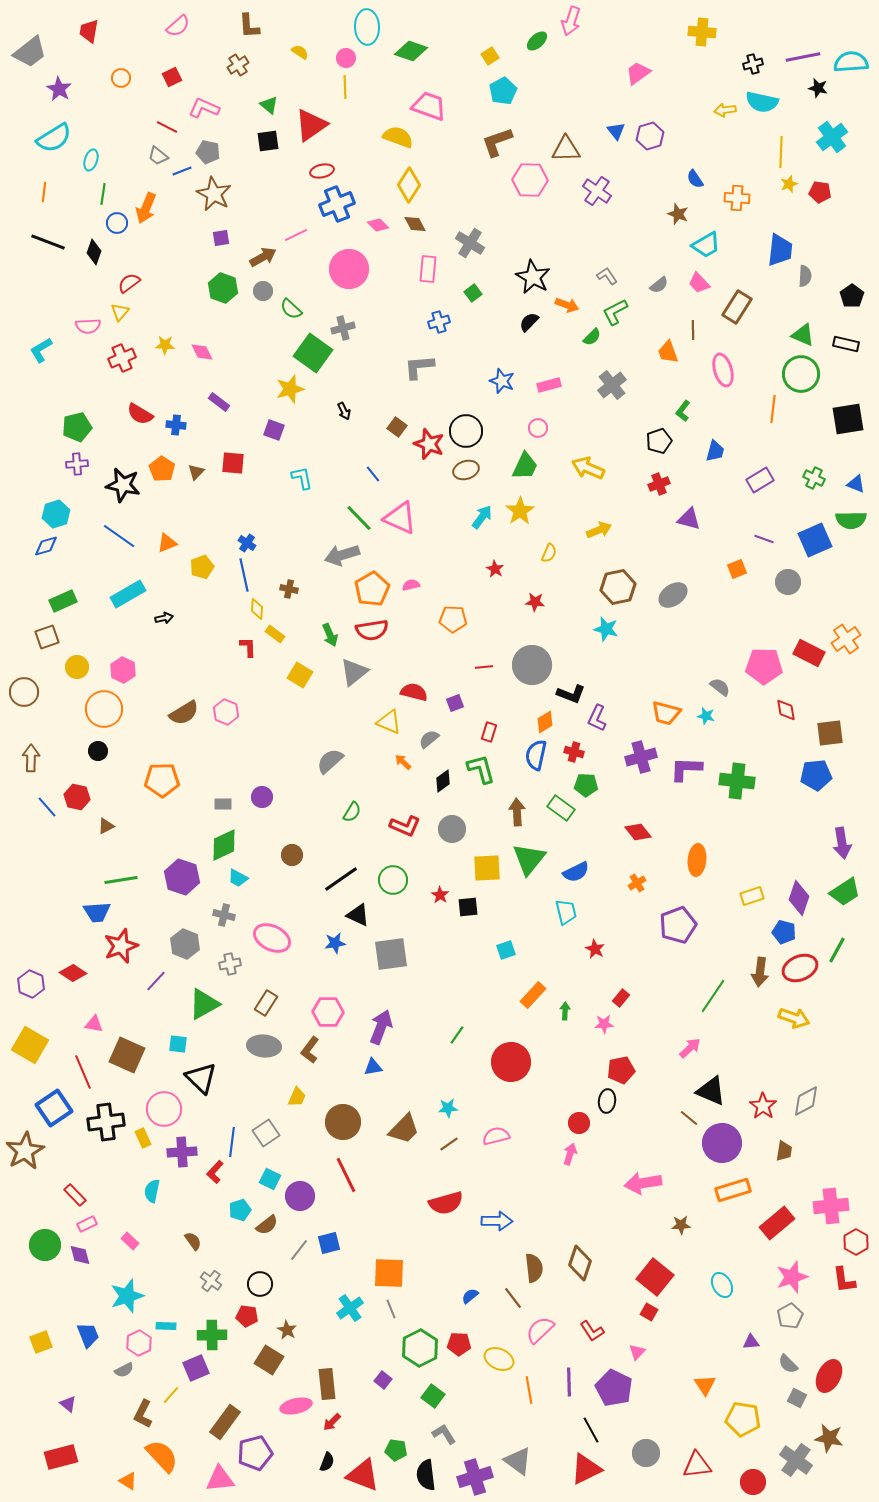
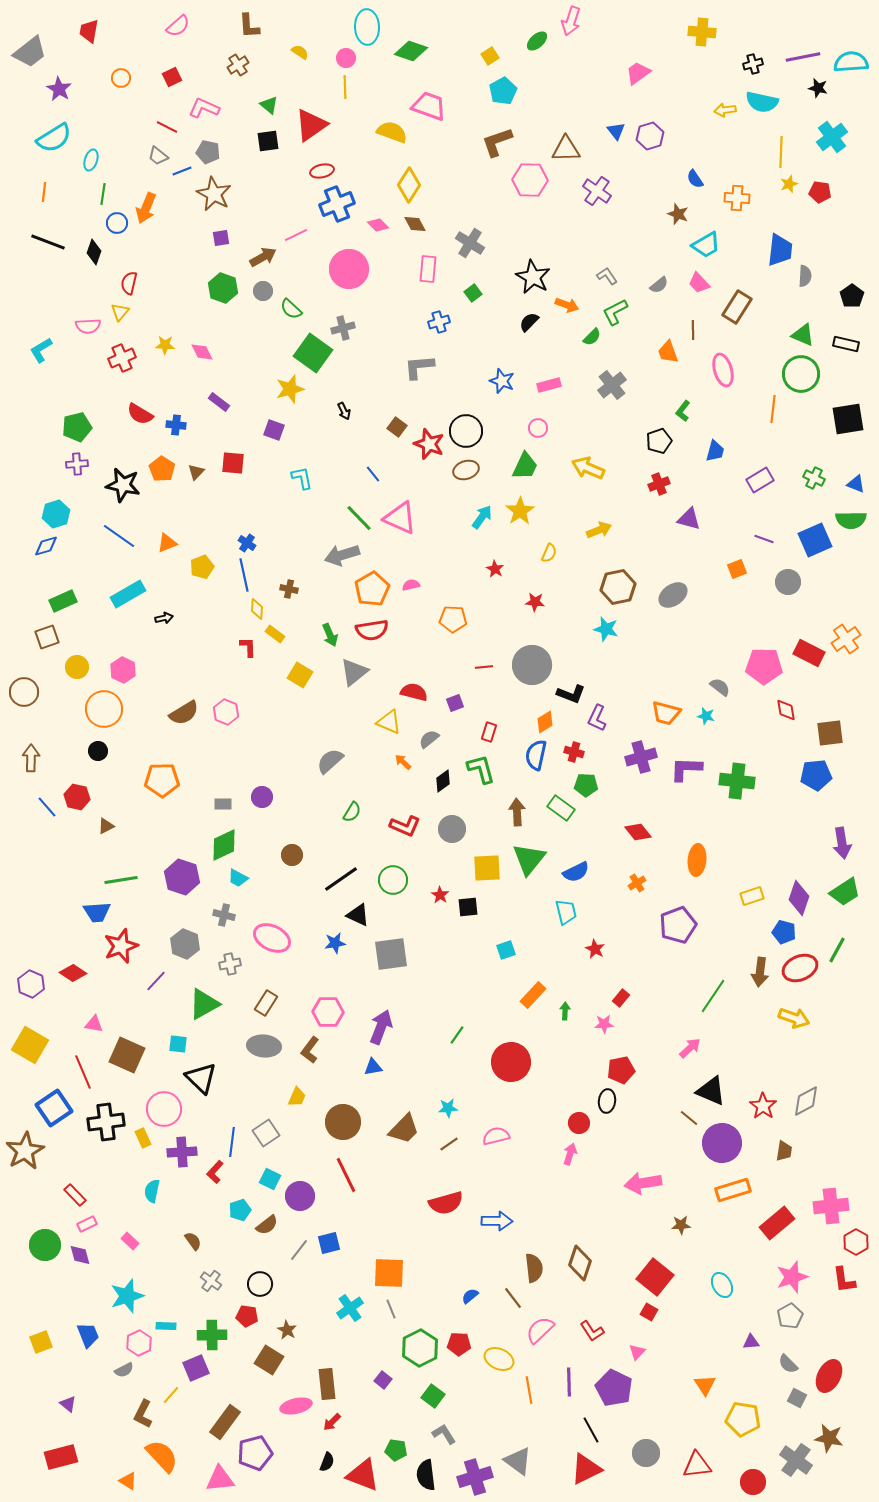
yellow semicircle at (398, 137): moved 6 px left, 5 px up
red semicircle at (129, 283): rotated 40 degrees counterclockwise
